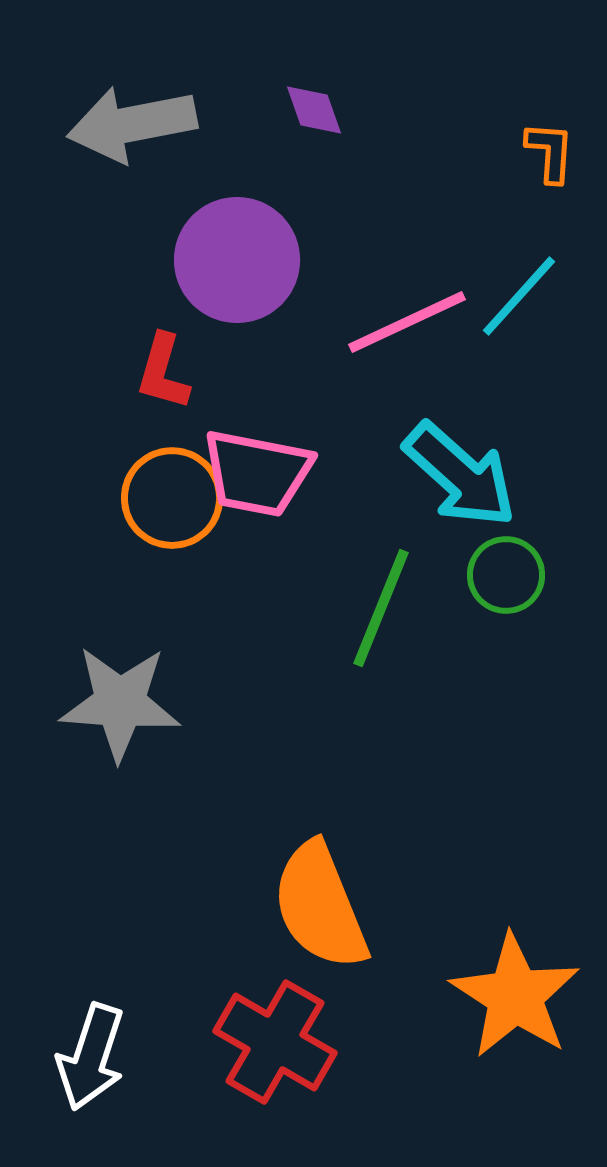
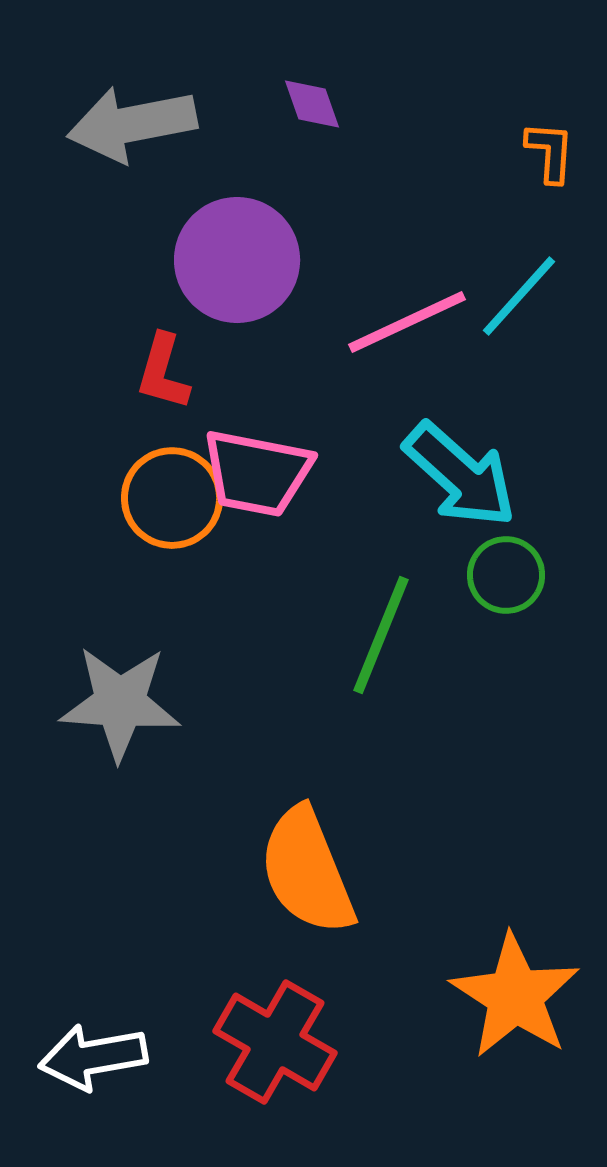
purple diamond: moved 2 px left, 6 px up
green line: moved 27 px down
orange semicircle: moved 13 px left, 35 px up
white arrow: moved 2 px right; rotated 62 degrees clockwise
